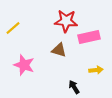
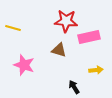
yellow line: rotated 56 degrees clockwise
